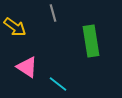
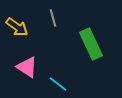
gray line: moved 5 px down
yellow arrow: moved 2 px right
green rectangle: moved 3 px down; rotated 16 degrees counterclockwise
